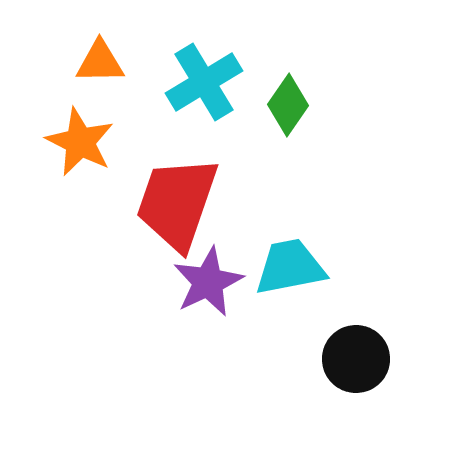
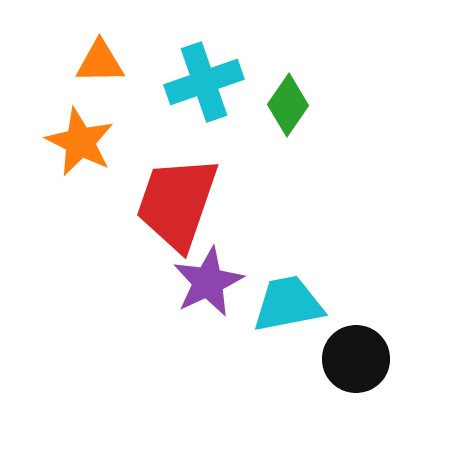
cyan cross: rotated 12 degrees clockwise
cyan trapezoid: moved 2 px left, 37 px down
